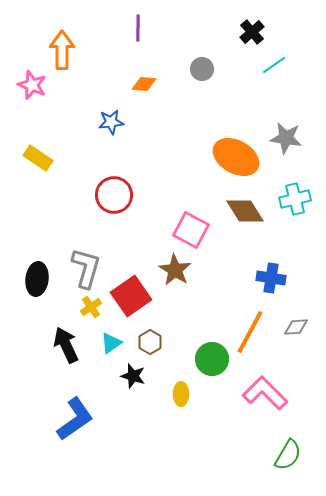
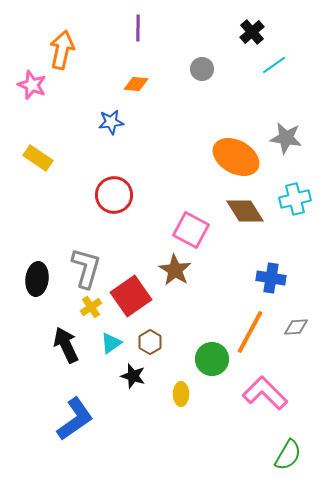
orange arrow: rotated 12 degrees clockwise
orange diamond: moved 8 px left
